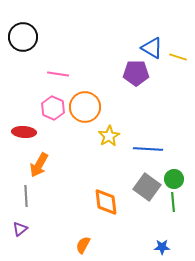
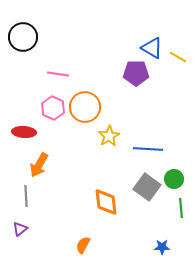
yellow line: rotated 12 degrees clockwise
green line: moved 8 px right, 6 px down
